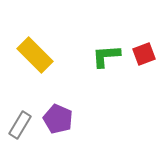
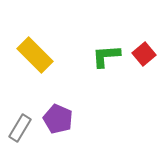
red square: rotated 20 degrees counterclockwise
gray rectangle: moved 3 px down
